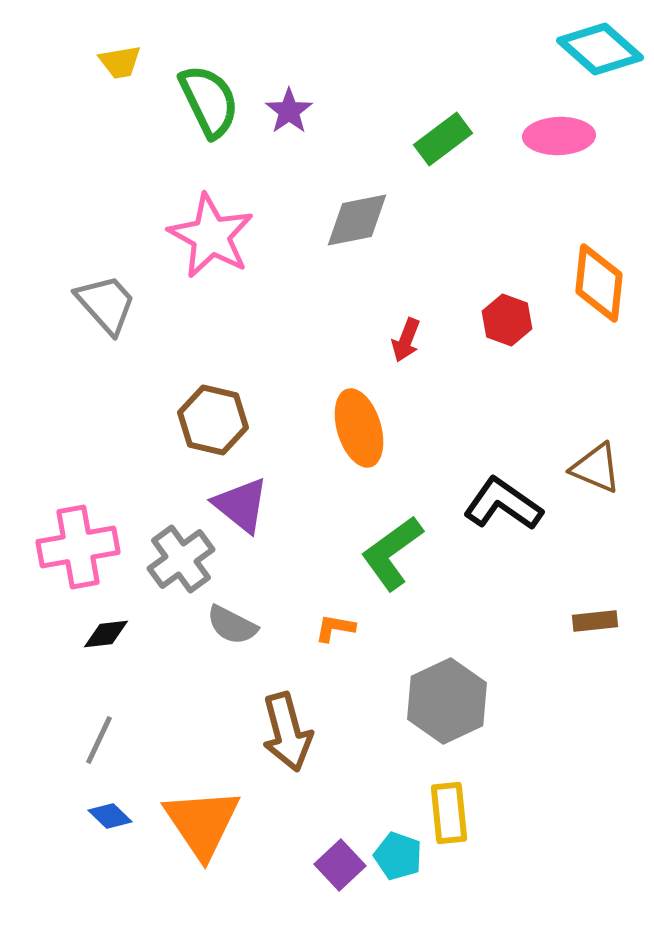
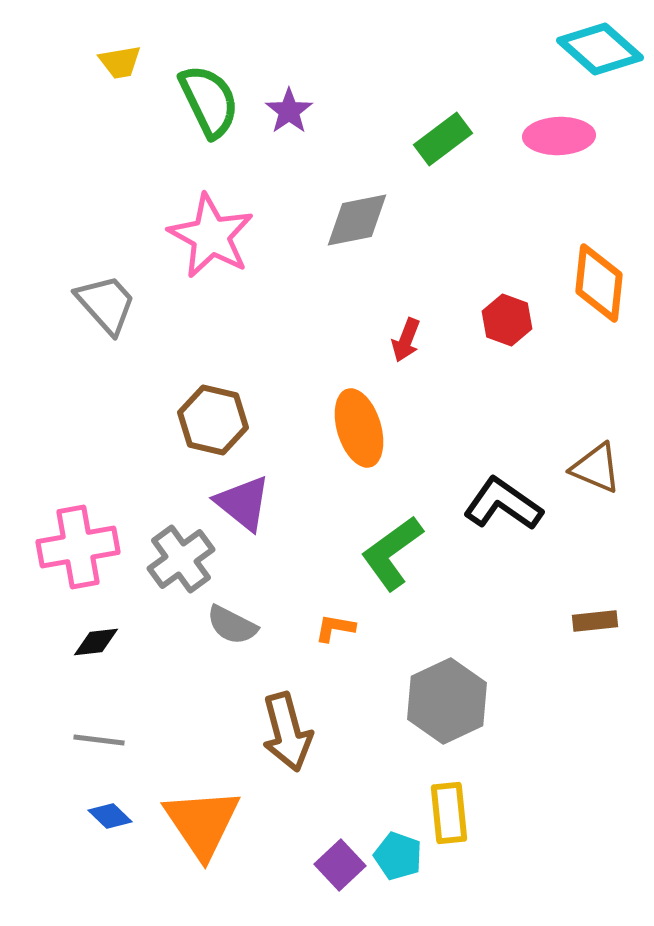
purple triangle: moved 2 px right, 2 px up
black diamond: moved 10 px left, 8 px down
gray line: rotated 72 degrees clockwise
